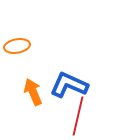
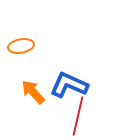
orange ellipse: moved 4 px right
orange arrow: rotated 20 degrees counterclockwise
